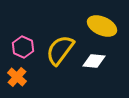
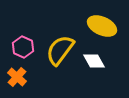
white diamond: rotated 55 degrees clockwise
